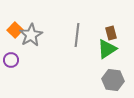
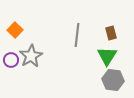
gray star: moved 21 px down
green triangle: moved 7 px down; rotated 25 degrees counterclockwise
